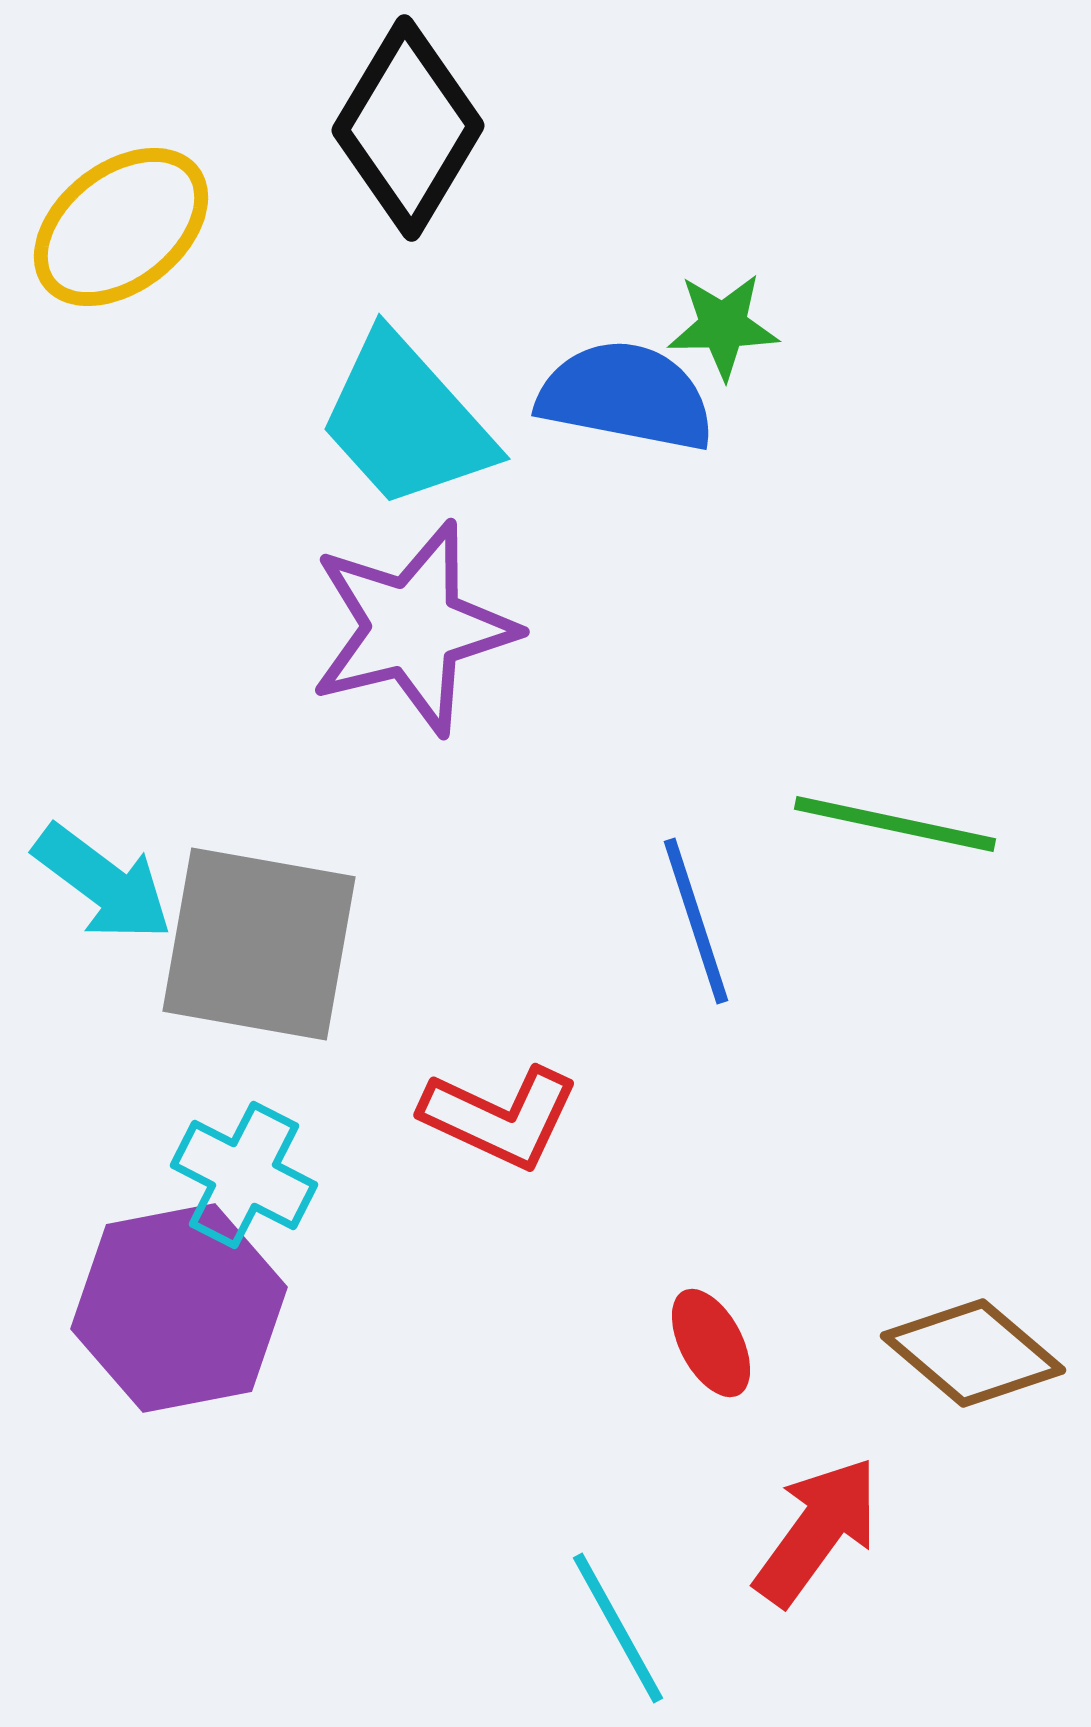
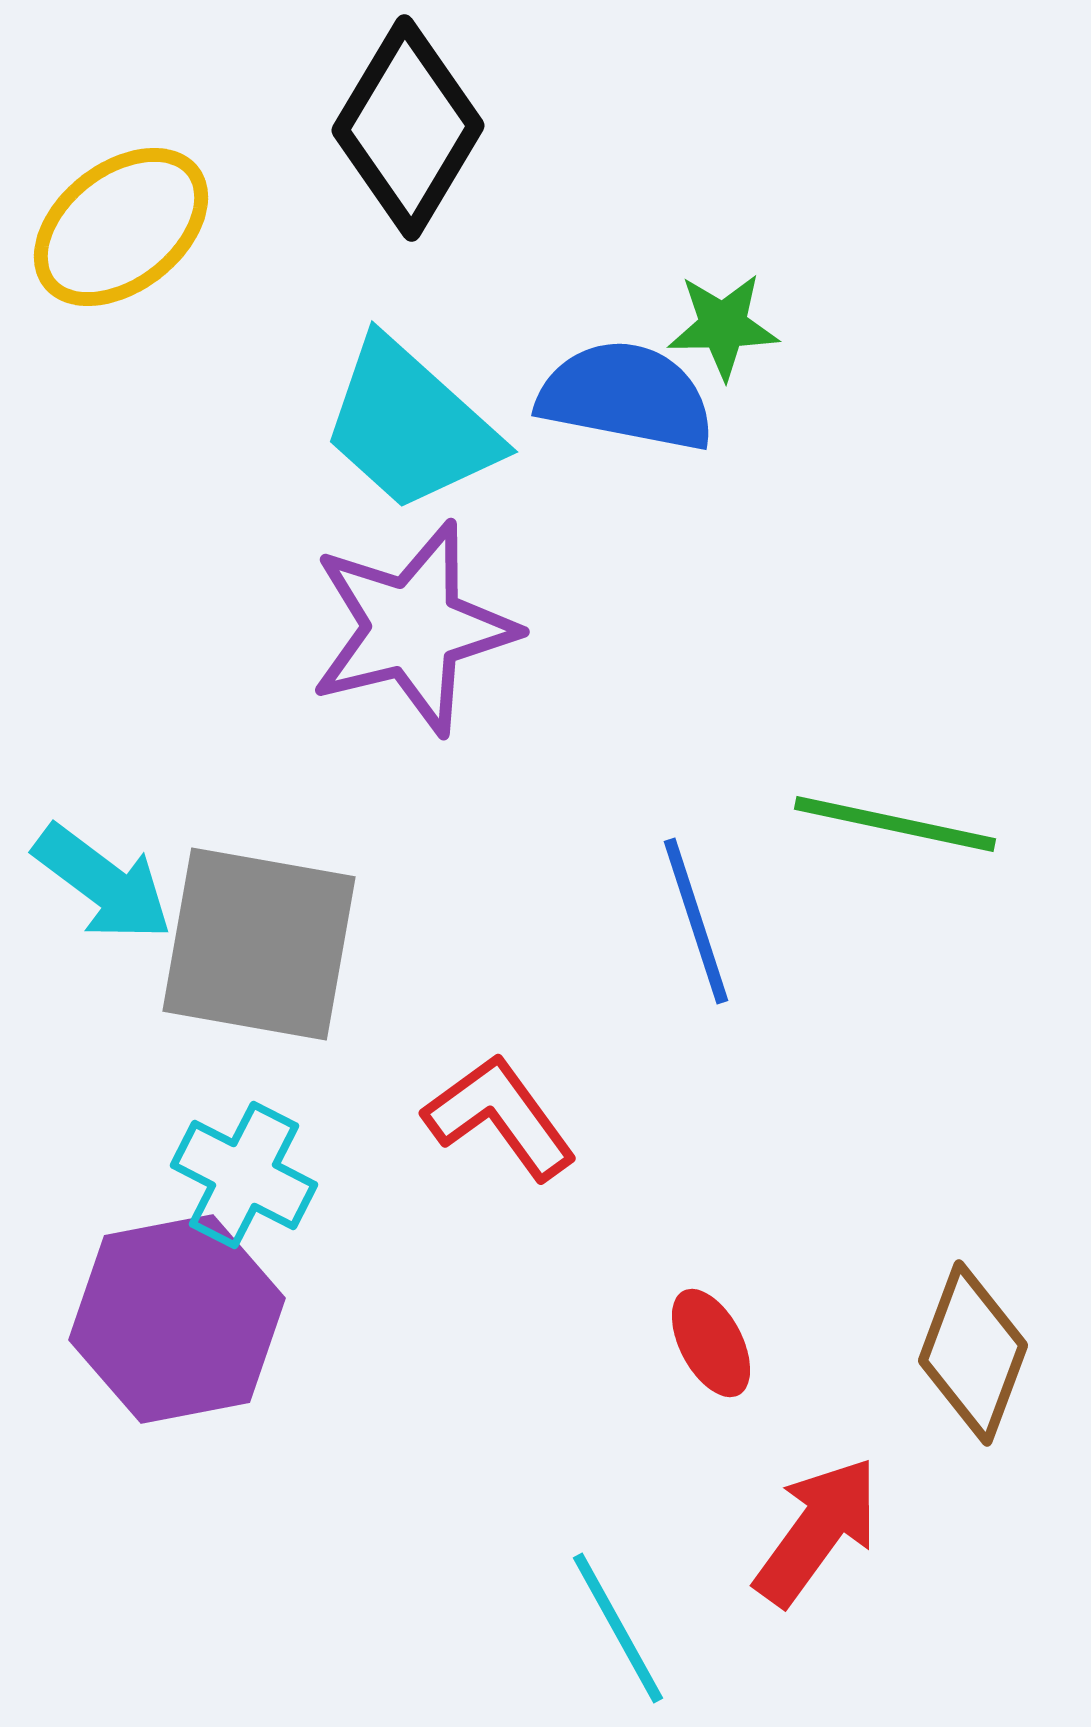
cyan trapezoid: moved 4 px right, 4 px down; rotated 6 degrees counterclockwise
red L-shape: rotated 151 degrees counterclockwise
purple hexagon: moved 2 px left, 11 px down
brown diamond: rotated 70 degrees clockwise
